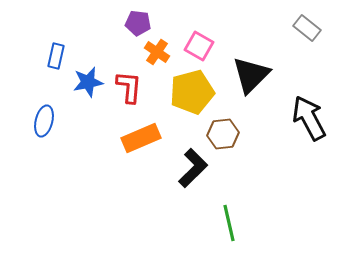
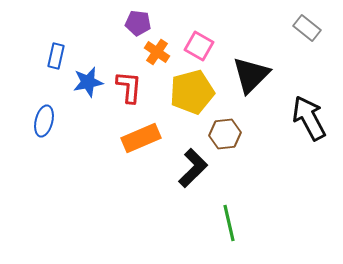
brown hexagon: moved 2 px right
